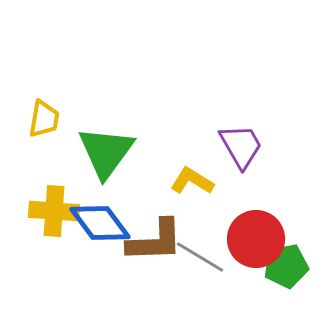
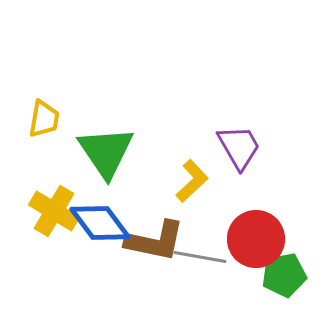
purple trapezoid: moved 2 px left, 1 px down
green triangle: rotated 10 degrees counterclockwise
yellow L-shape: rotated 105 degrees clockwise
yellow cross: rotated 27 degrees clockwise
brown L-shape: rotated 14 degrees clockwise
gray line: rotated 21 degrees counterclockwise
green pentagon: moved 2 px left, 9 px down
